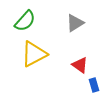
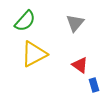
gray triangle: rotated 18 degrees counterclockwise
